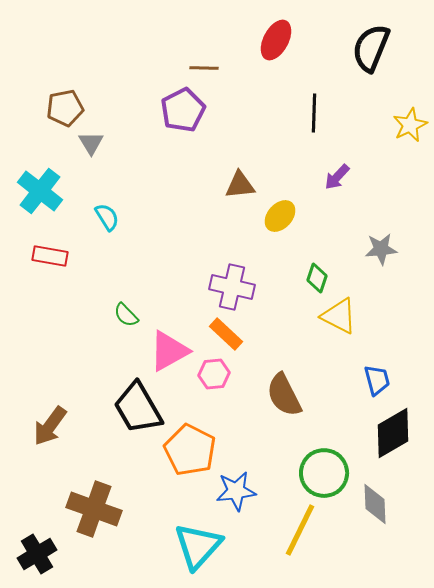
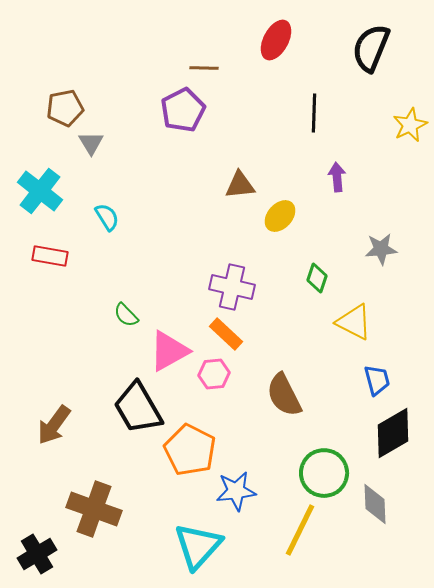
purple arrow: rotated 132 degrees clockwise
yellow triangle: moved 15 px right, 6 px down
brown arrow: moved 4 px right, 1 px up
